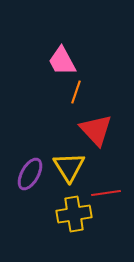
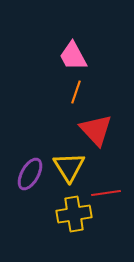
pink trapezoid: moved 11 px right, 5 px up
